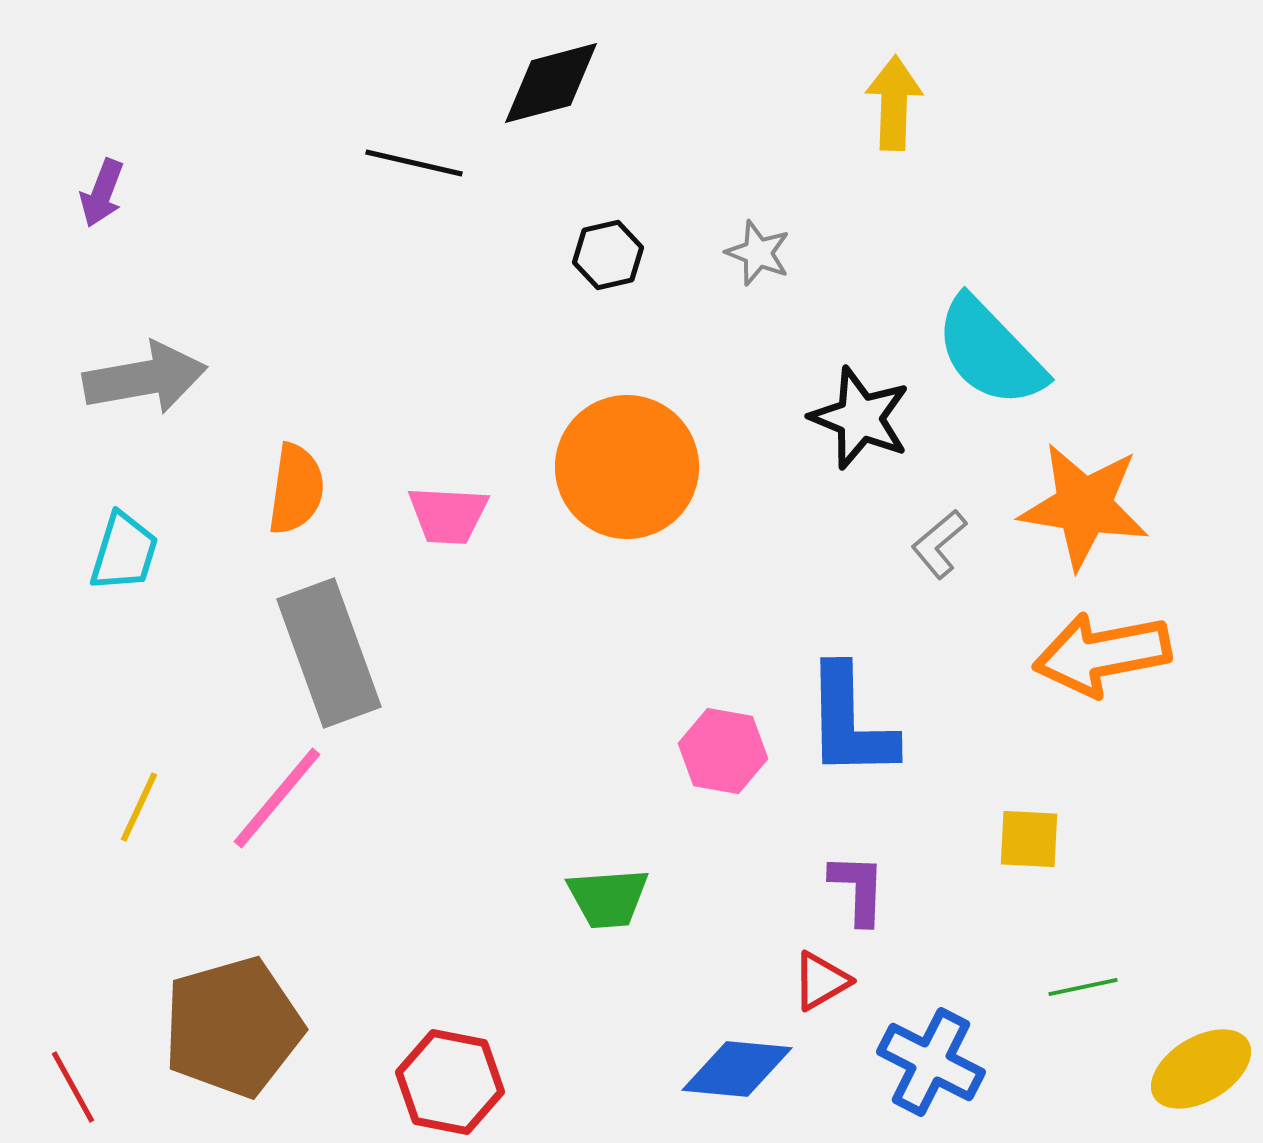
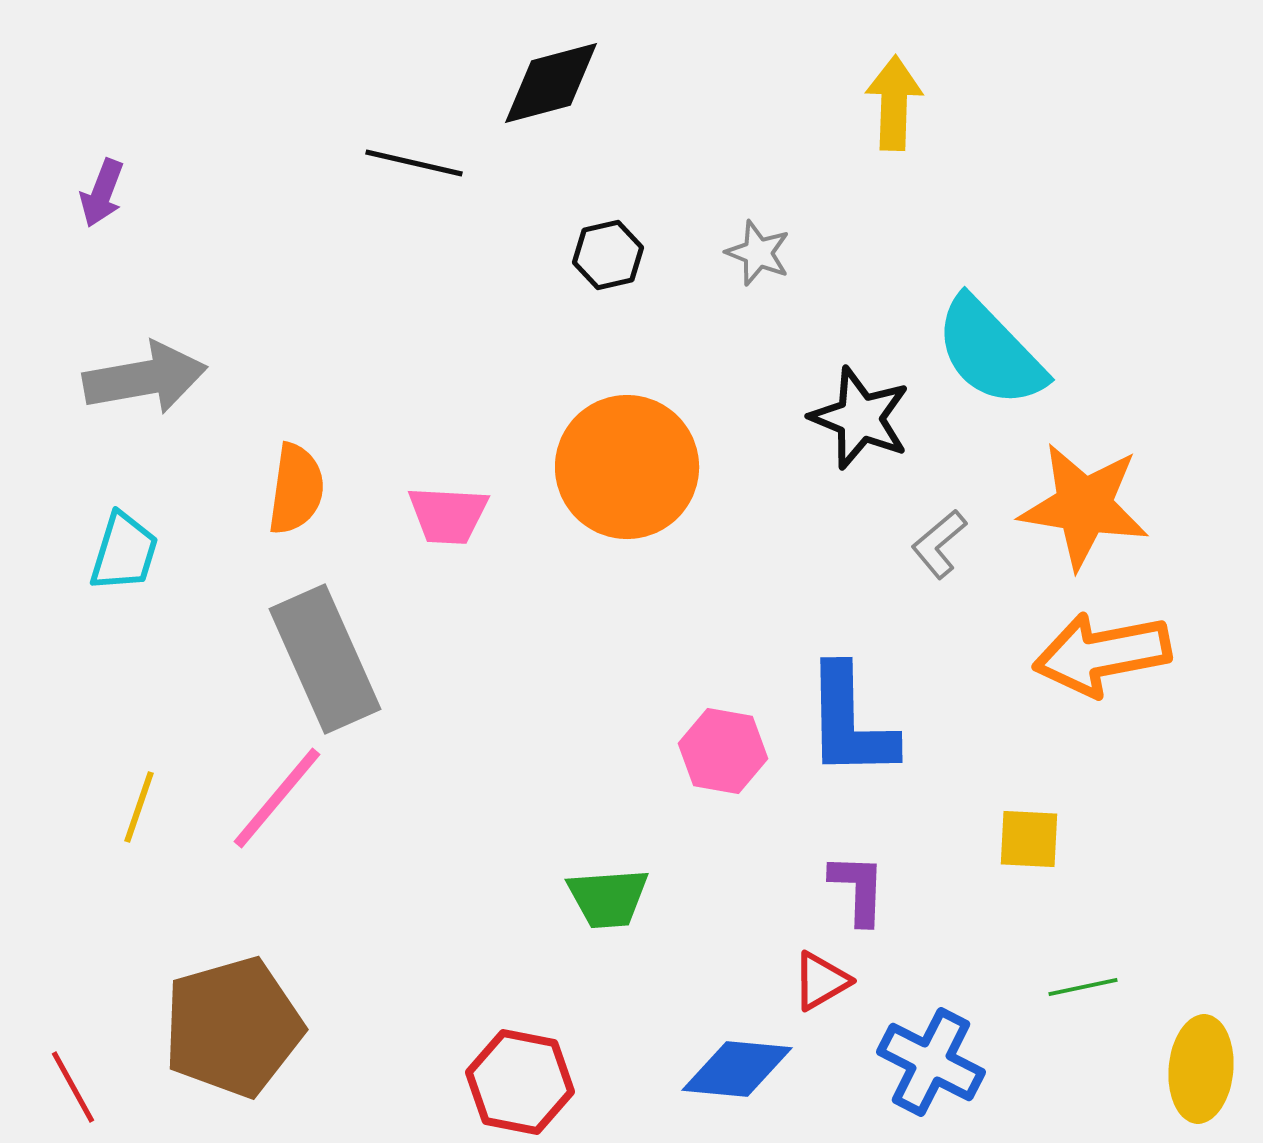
gray rectangle: moved 4 px left, 6 px down; rotated 4 degrees counterclockwise
yellow line: rotated 6 degrees counterclockwise
yellow ellipse: rotated 54 degrees counterclockwise
red hexagon: moved 70 px right
